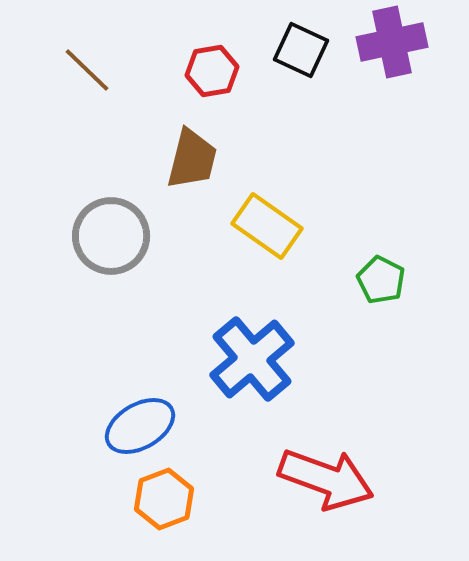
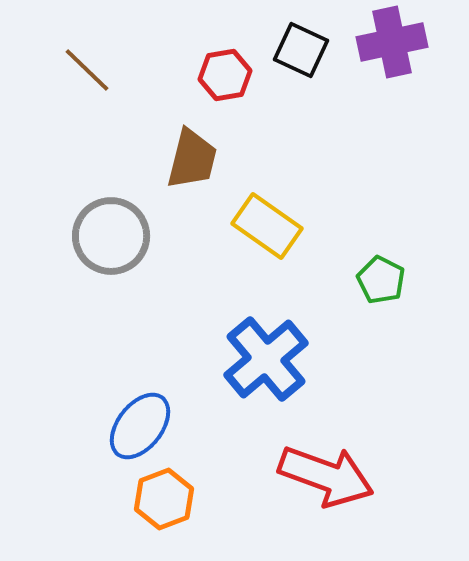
red hexagon: moved 13 px right, 4 px down
blue cross: moved 14 px right
blue ellipse: rotated 22 degrees counterclockwise
red arrow: moved 3 px up
